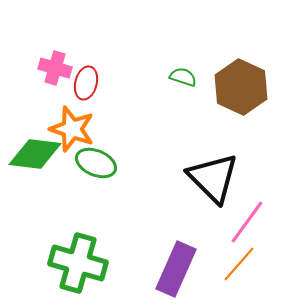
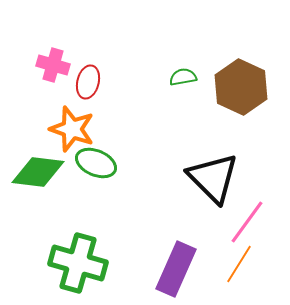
pink cross: moved 2 px left, 3 px up
green semicircle: rotated 28 degrees counterclockwise
red ellipse: moved 2 px right, 1 px up
green diamond: moved 3 px right, 18 px down
orange line: rotated 9 degrees counterclockwise
